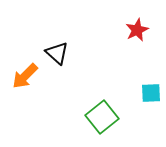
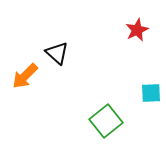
green square: moved 4 px right, 4 px down
